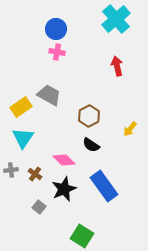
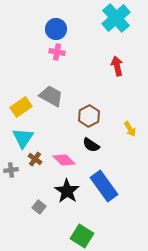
cyan cross: moved 1 px up
gray trapezoid: moved 2 px right, 1 px down
yellow arrow: rotated 70 degrees counterclockwise
brown cross: moved 15 px up
black star: moved 3 px right, 2 px down; rotated 15 degrees counterclockwise
